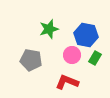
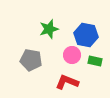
green rectangle: moved 3 px down; rotated 72 degrees clockwise
